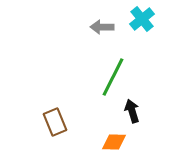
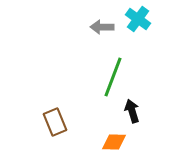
cyan cross: moved 4 px left; rotated 15 degrees counterclockwise
green line: rotated 6 degrees counterclockwise
